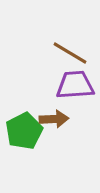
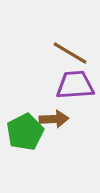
green pentagon: moved 1 px right, 1 px down
